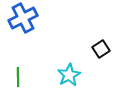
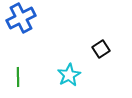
blue cross: moved 2 px left
